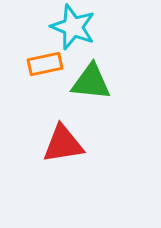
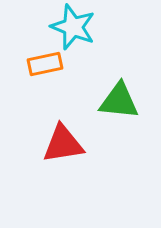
green triangle: moved 28 px right, 19 px down
